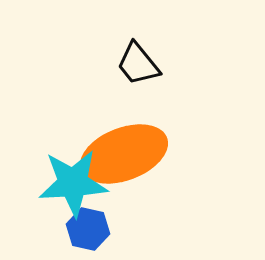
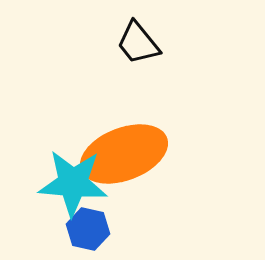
black trapezoid: moved 21 px up
cyan star: rotated 8 degrees clockwise
